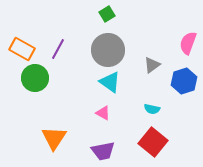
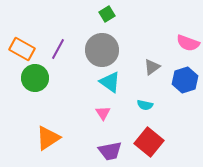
pink semicircle: rotated 90 degrees counterclockwise
gray circle: moved 6 px left
gray triangle: moved 2 px down
blue hexagon: moved 1 px right, 1 px up
cyan semicircle: moved 7 px left, 4 px up
pink triangle: rotated 28 degrees clockwise
orange triangle: moved 6 px left; rotated 24 degrees clockwise
red square: moved 4 px left
purple trapezoid: moved 7 px right
